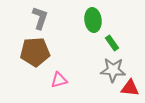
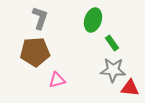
green ellipse: rotated 25 degrees clockwise
pink triangle: moved 2 px left
